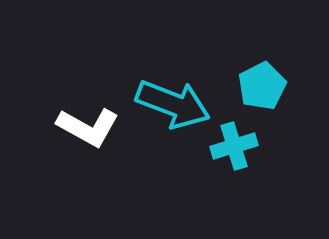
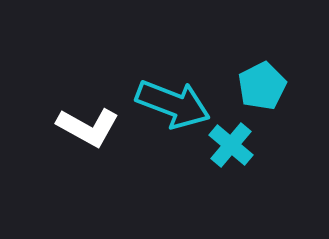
cyan cross: moved 3 px left, 1 px up; rotated 33 degrees counterclockwise
